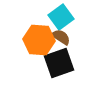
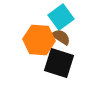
black square: rotated 36 degrees clockwise
